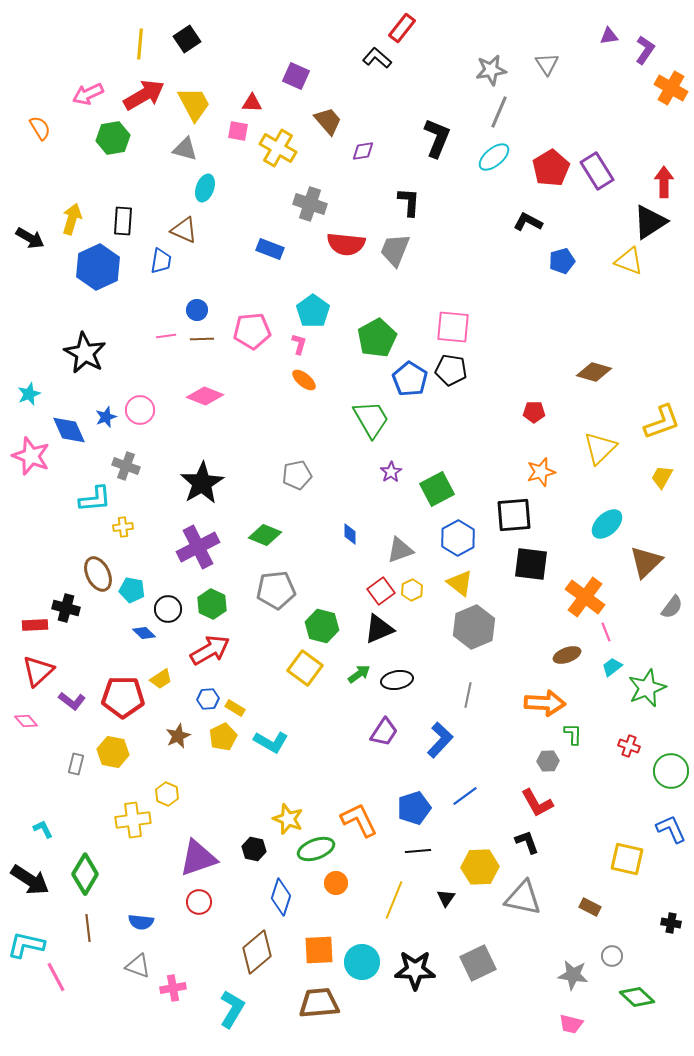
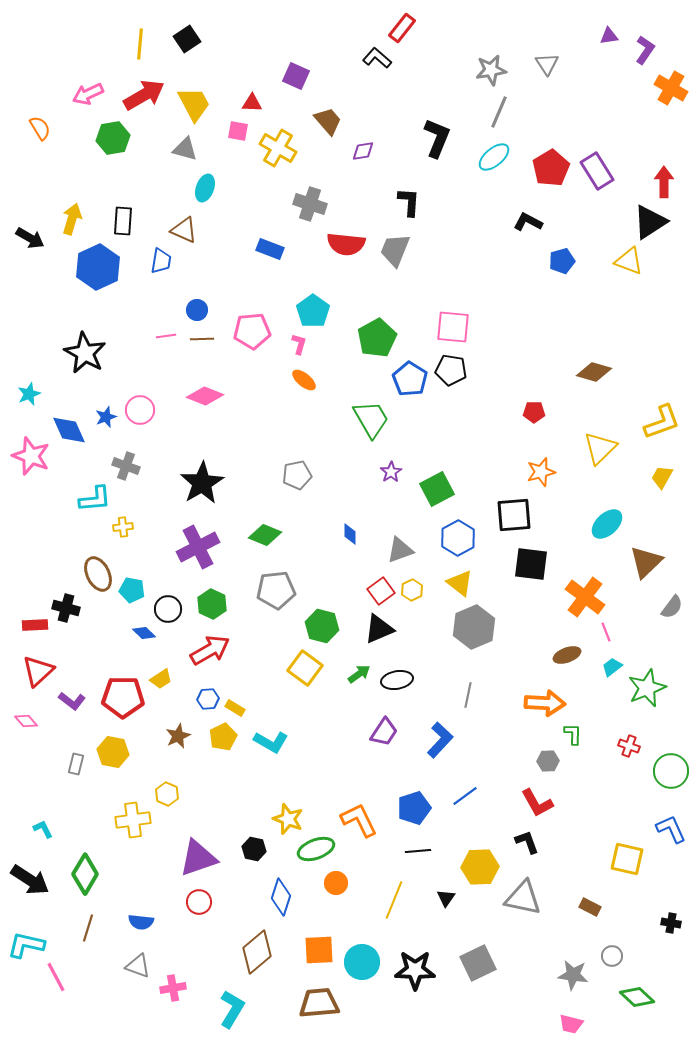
brown line at (88, 928): rotated 24 degrees clockwise
